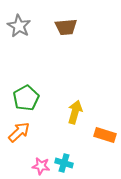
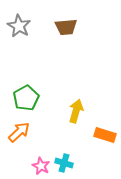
yellow arrow: moved 1 px right, 1 px up
pink star: rotated 18 degrees clockwise
